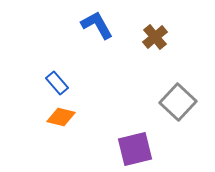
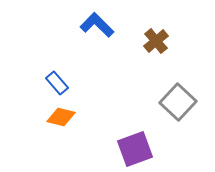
blue L-shape: rotated 16 degrees counterclockwise
brown cross: moved 1 px right, 4 px down
purple square: rotated 6 degrees counterclockwise
